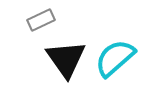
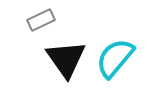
cyan semicircle: rotated 9 degrees counterclockwise
